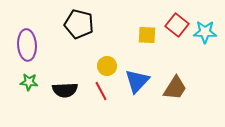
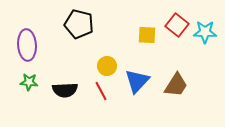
brown trapezoid: moved 1 px right, 3 px up
